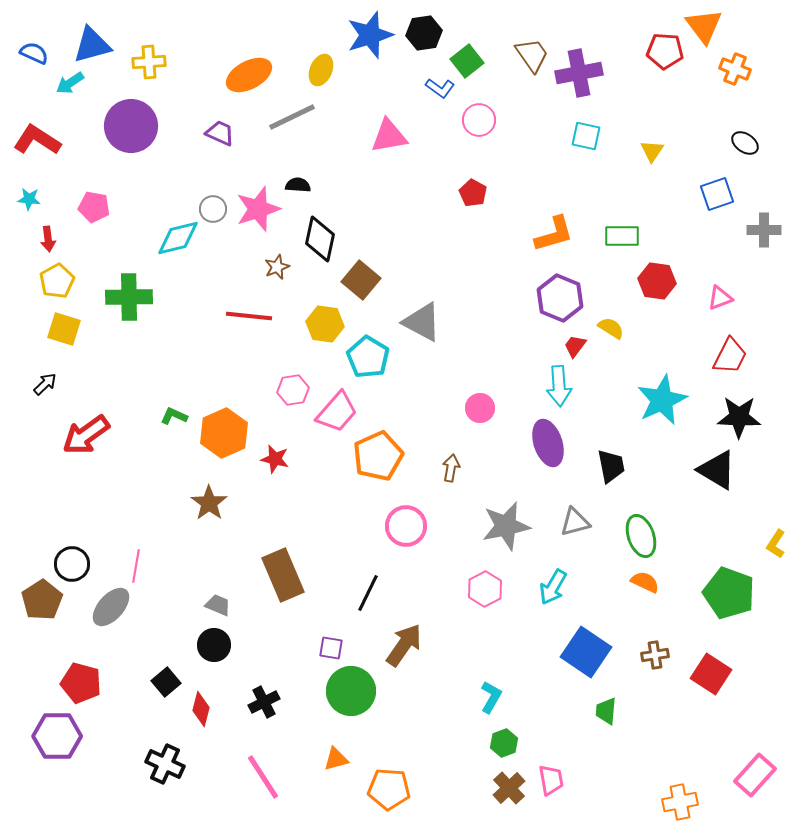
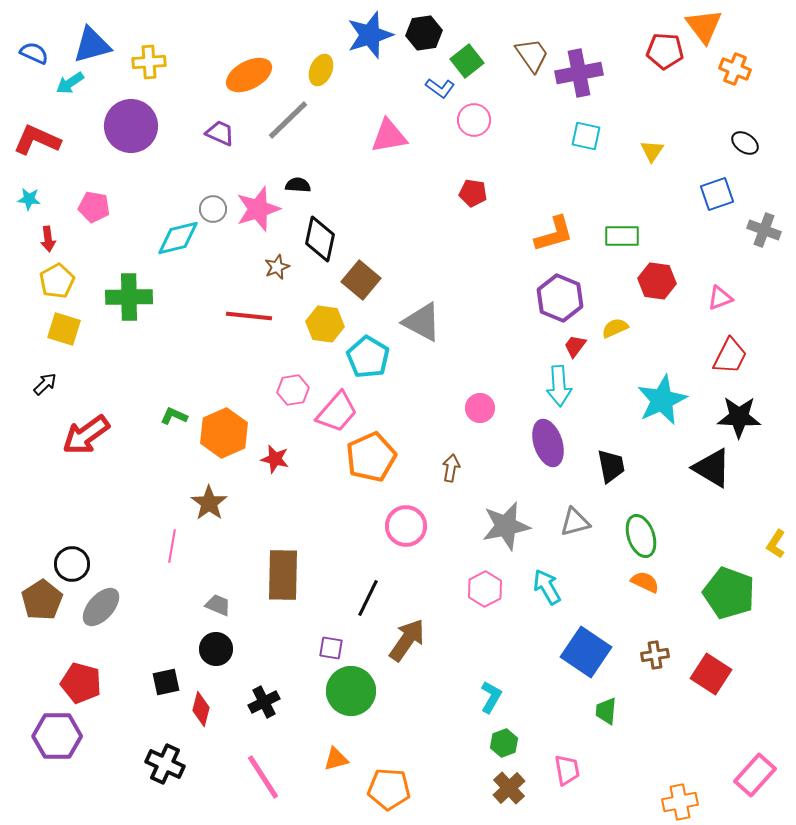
gray line at (292, 117): moved 4 px left, 3 px down; rotated 18 degrees counterclockwise
pink circle at (479, 120): moved 5 px left
red L-shape at (37, 140): rotated 9 degrees counterclockwise
red pentagon at (473, 193): rotated 20 degrees counterclockwise
gray cross at (764, 230): rotated 20 degrees clockwise
yellow semicircle at (611, 328): moved 4 px right; rotated 56 degrees counterclockwise
orange pentagon at (378, 456): moved 7 px left, 1 px down
black triangle at (717, 470): moved 5 px left, 2 px up
pink line at (136, 566): moved 36 px right, 20 px up
brown rectangle at (283, 575): rotated 24 degrees clockwise
cyan arrow at (553, 587): moved 6 px left; rotated 120 degrees clockwise
black line at (368, 593): moved 5 px down
gray ellipse at (111, 607): moved 10 px left
black circle at (214, 645): moved 2 px right, 4 px down
brown arrow at (404, 645): moved 3 px right, 5 px up
black square at (166, 682): rotated 28 degrees clockwise
pink trapezoid at (551, 780): moved 16 px right, 10 px up
